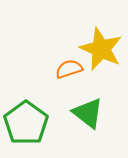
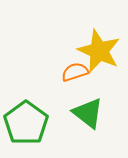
yellow star: moved 2 px left, 2 px down
orange semicircle: moved 6 px right, 3 px down
